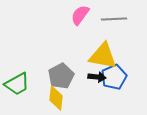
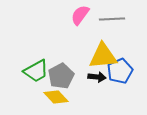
gray line: moved 2 px left
yellow triangle: rotated 16 degrees counterclockwise
blue pentagon: moved 6 px right, 6 px up
green trapezoid: moved 19 px right, 13 px up
yellow diamond: moved 1 px up; rotated 50 degrees counterclockwise
